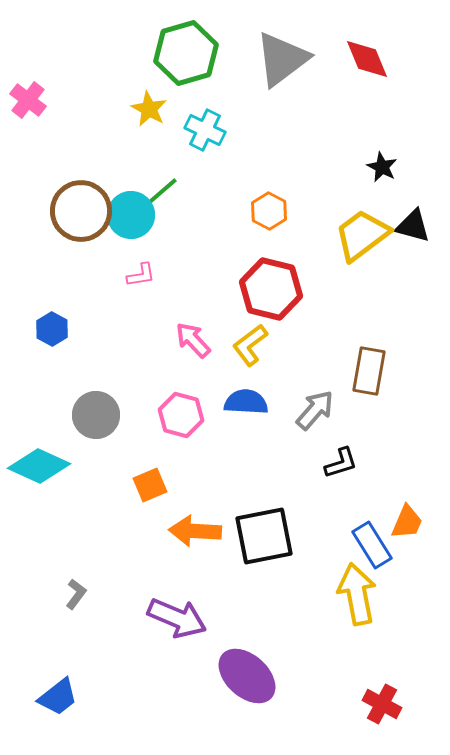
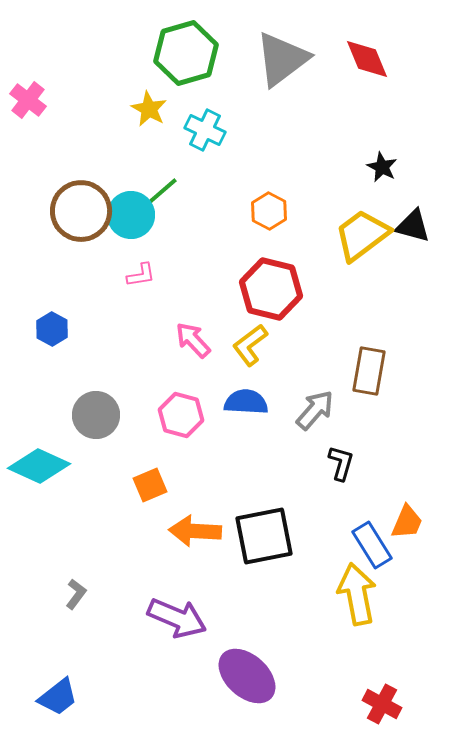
black L-shape: rotated 57 degrees counterclockwise
